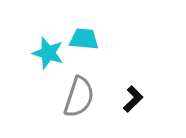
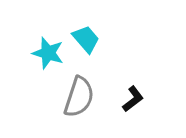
cyan trapezoid: moved 2 px right; rotated 44 degrees clockwise
black L-shape: rotated 8 degrees clockwise
